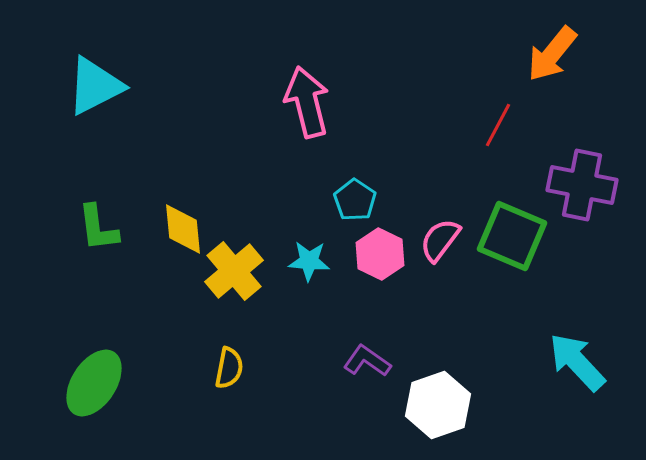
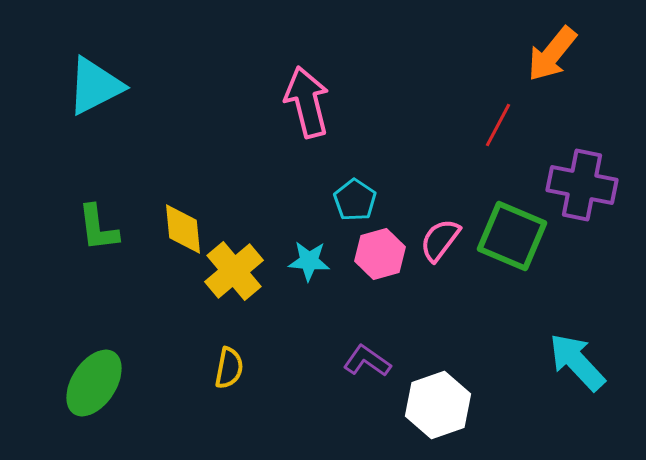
pink hexagon: rotated 18 degrees clockwise
